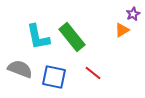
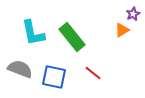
cyan L-shape: moved 5 px left, 4 px up
